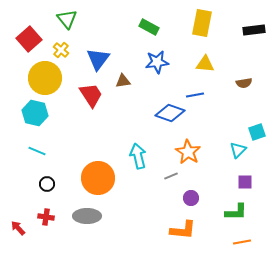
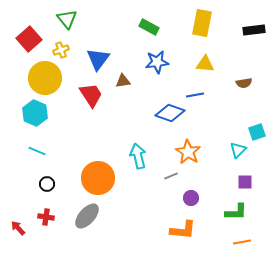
yellow cross: rotated 28 degrees clockwise
cyan hexagon: rotated 10 degrees clockwise
gray ellipse: rotated 48 degrees counterclockwise
